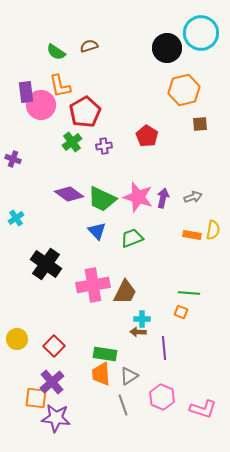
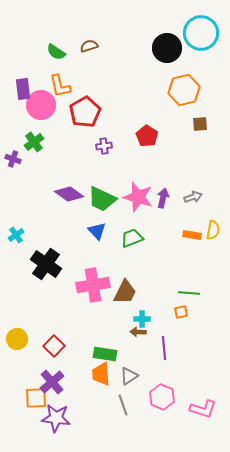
purple rectangle at (26, 92): moved 3 px left, 3 px up
green cross at (72, 142): moved 38 px left
cyan cross at (16, 218): moved 17 px down
orange square at (181, 312): rotated 32 degrees counterclockwise
orange square at (36, 398): rotated 10 degrees counterclockwise
